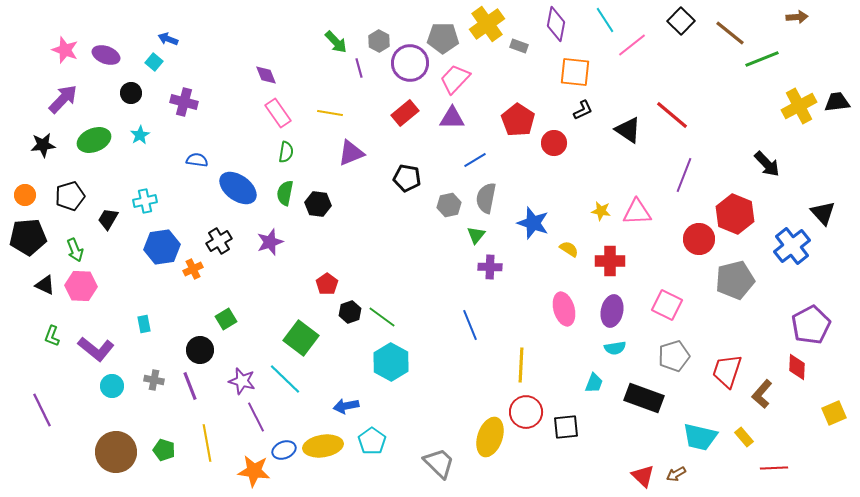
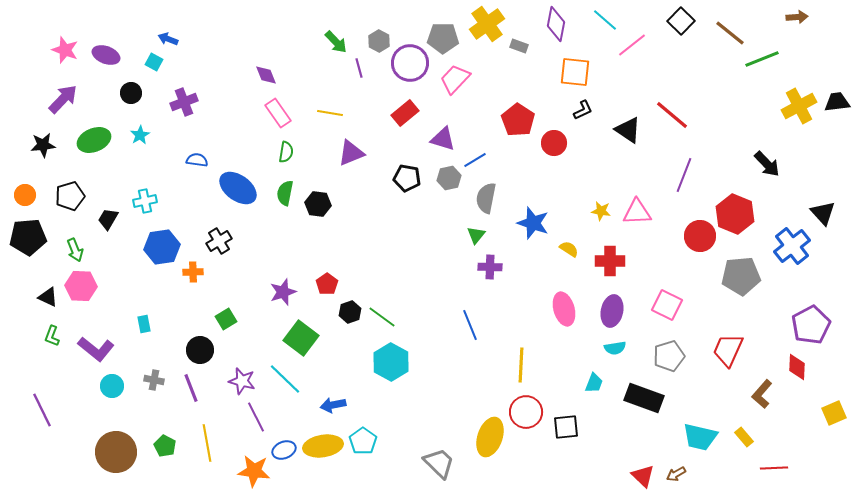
cyan line at (605, 20): rotated 16 degrees counterclockwise
cyan square at (154, 62): rotated 12 degrees counterclockwise
purple cross at (184, 102): rotated 36 degrees counterclockwise
purple triangle at (452, 118): moved 9 px left, 21 px down; rotated 16 degrees clockwise
gray hexagon at (449, 205): moved 27 px up
red circle at (699, 239): moved 1 px right, 3 px up
purple star at (270, 242): moved 13 px right, 50 px down
orange cross at (193, 269): moved 3 px down; rotated 24 degrees clockwise
gray pentagon at (735, 280): moved 6 px right, 4 px up; rotated 9 degrees clockwise
black triangle at (45, 285): moved 3 px right, 12 px down
gray pentagon at (674, 356): moved 5 px left
red trapezoid at (727, 371): moved 1 px right, 21 px up; rotated 6 degrees clockwise
purple line at (190, 386): moved 1 px right, 2 px down
blue arrow at (346, 406): moved 13 px left, 1 px up
cyan pentagon at (372, 441): moved 9 px left
green pentagon at (164, 450): moved 1 px right, 4 px up; rotated 10 degrees clockwise
